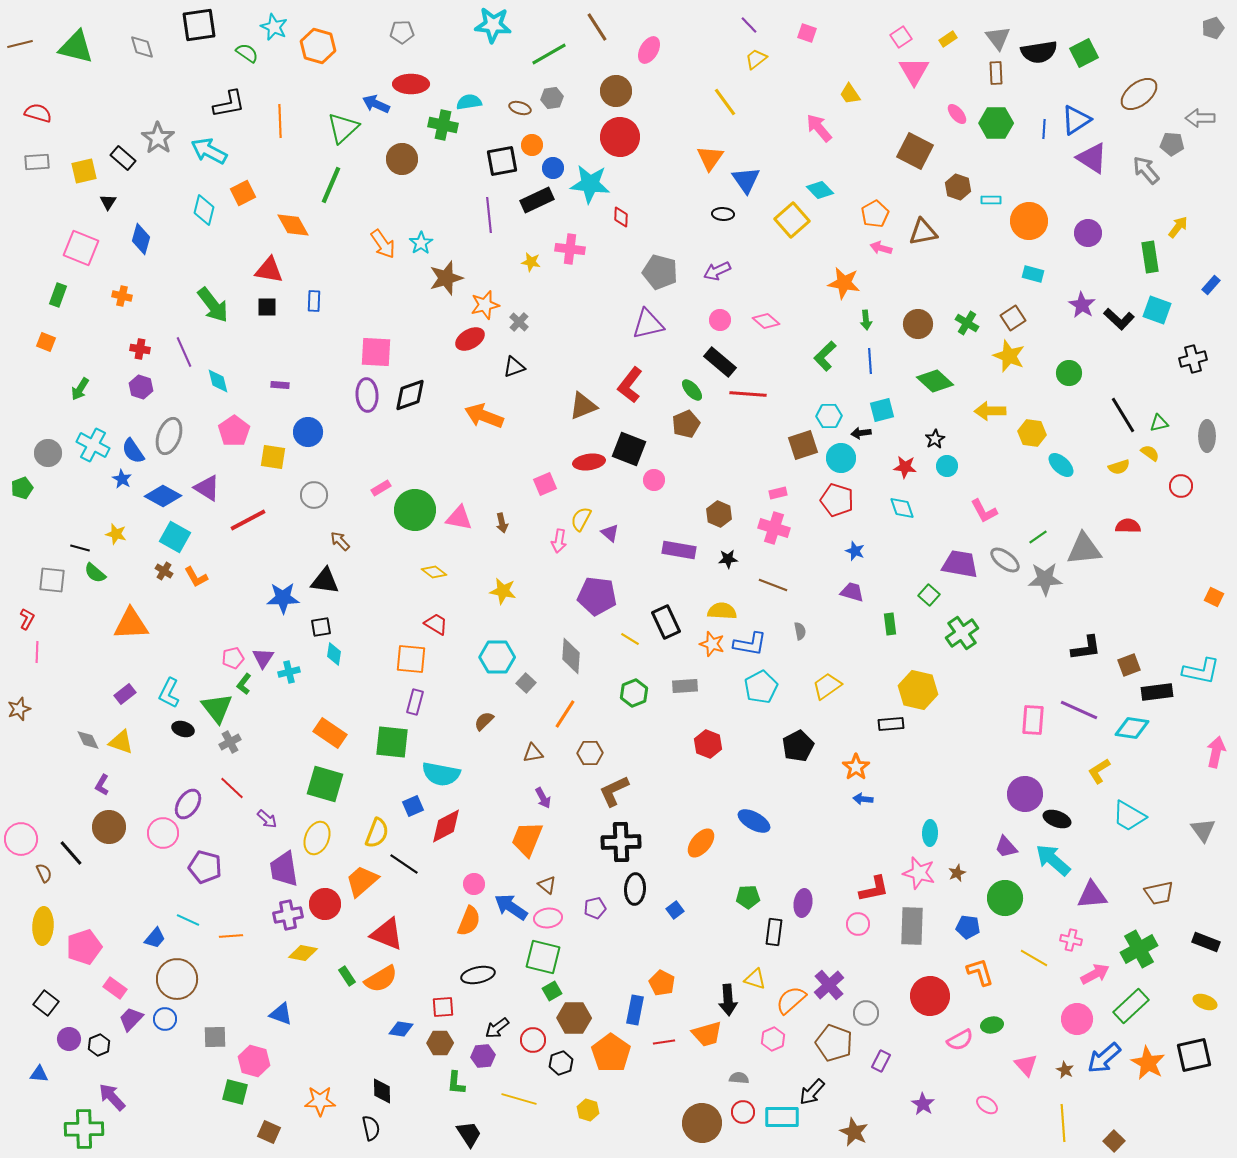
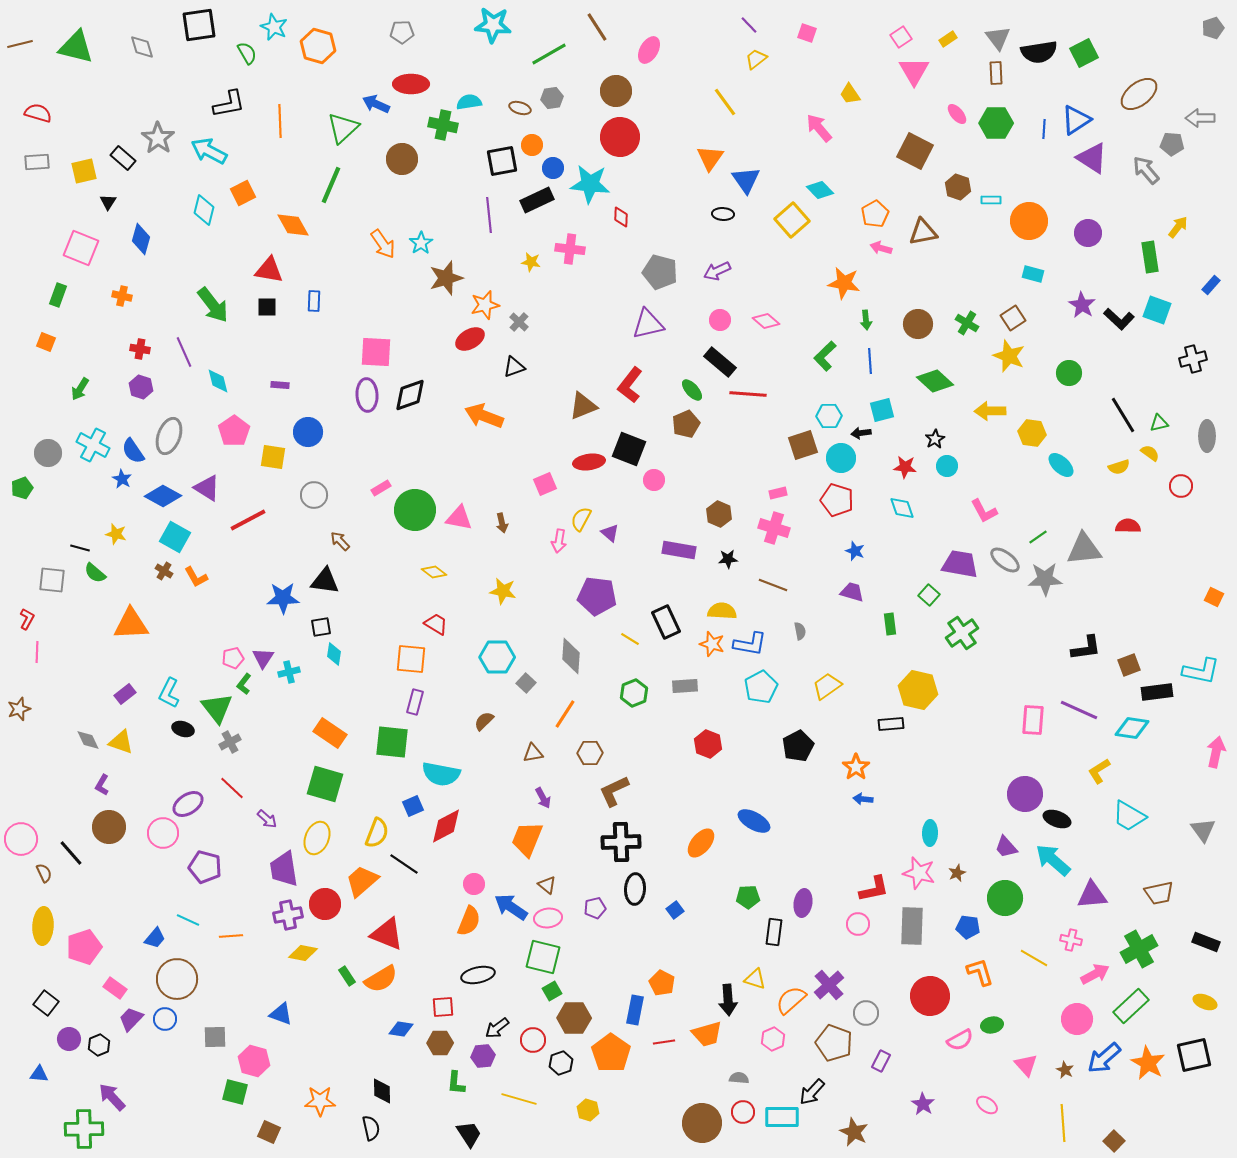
green semicircle at (247, 53): rotated 25 degrees clockwise
purple ellipse at (188, 804): rotated 24 degrees clockwise
